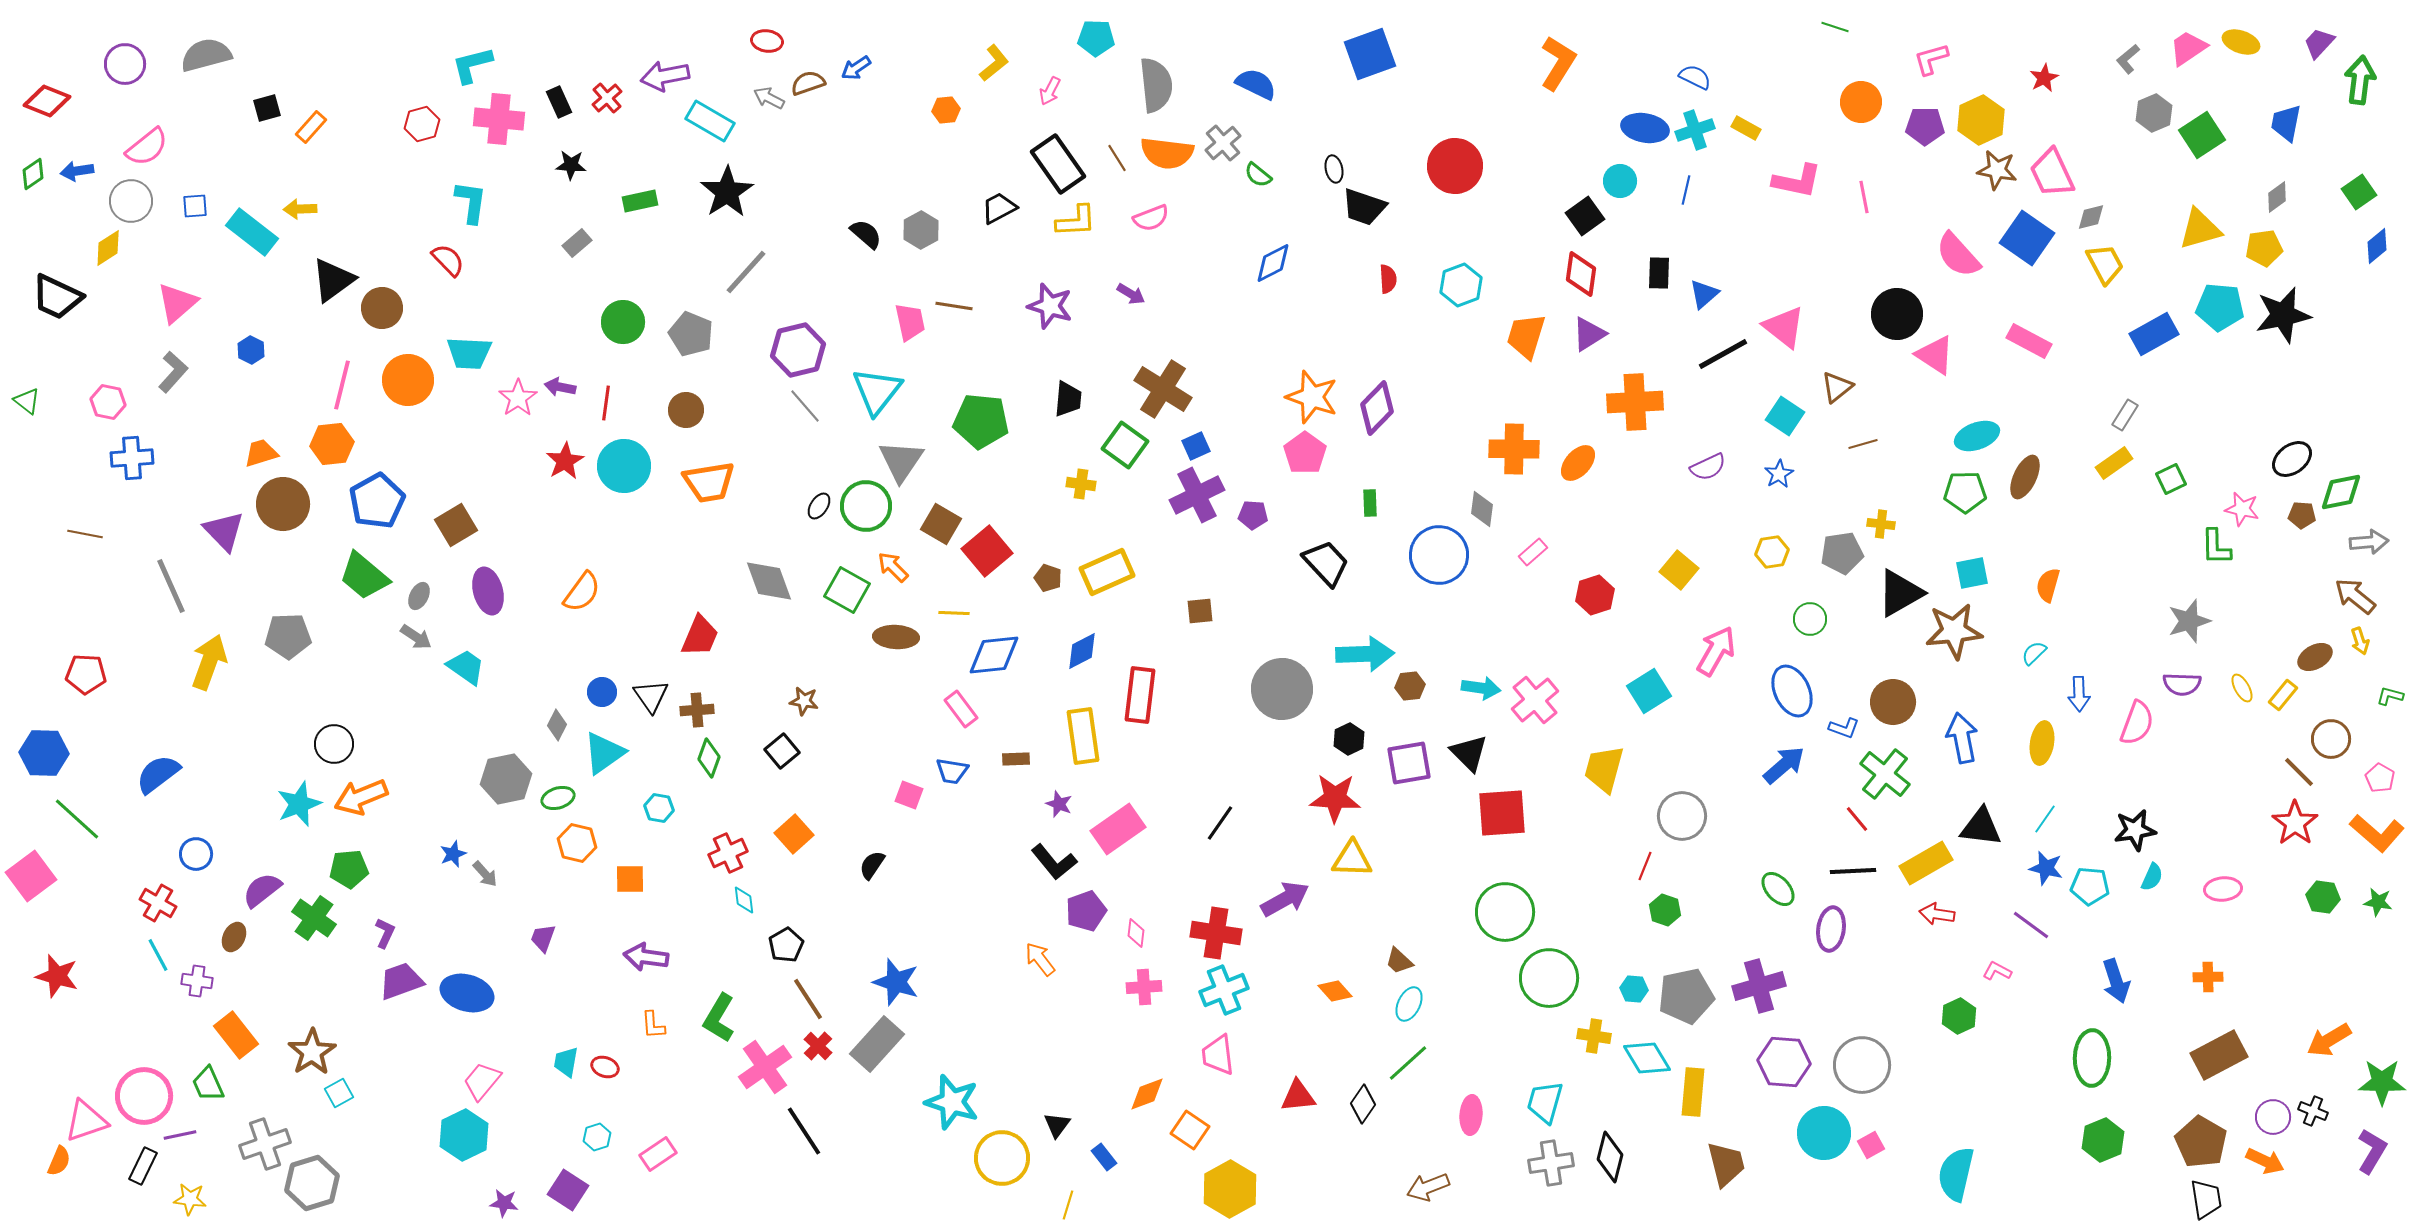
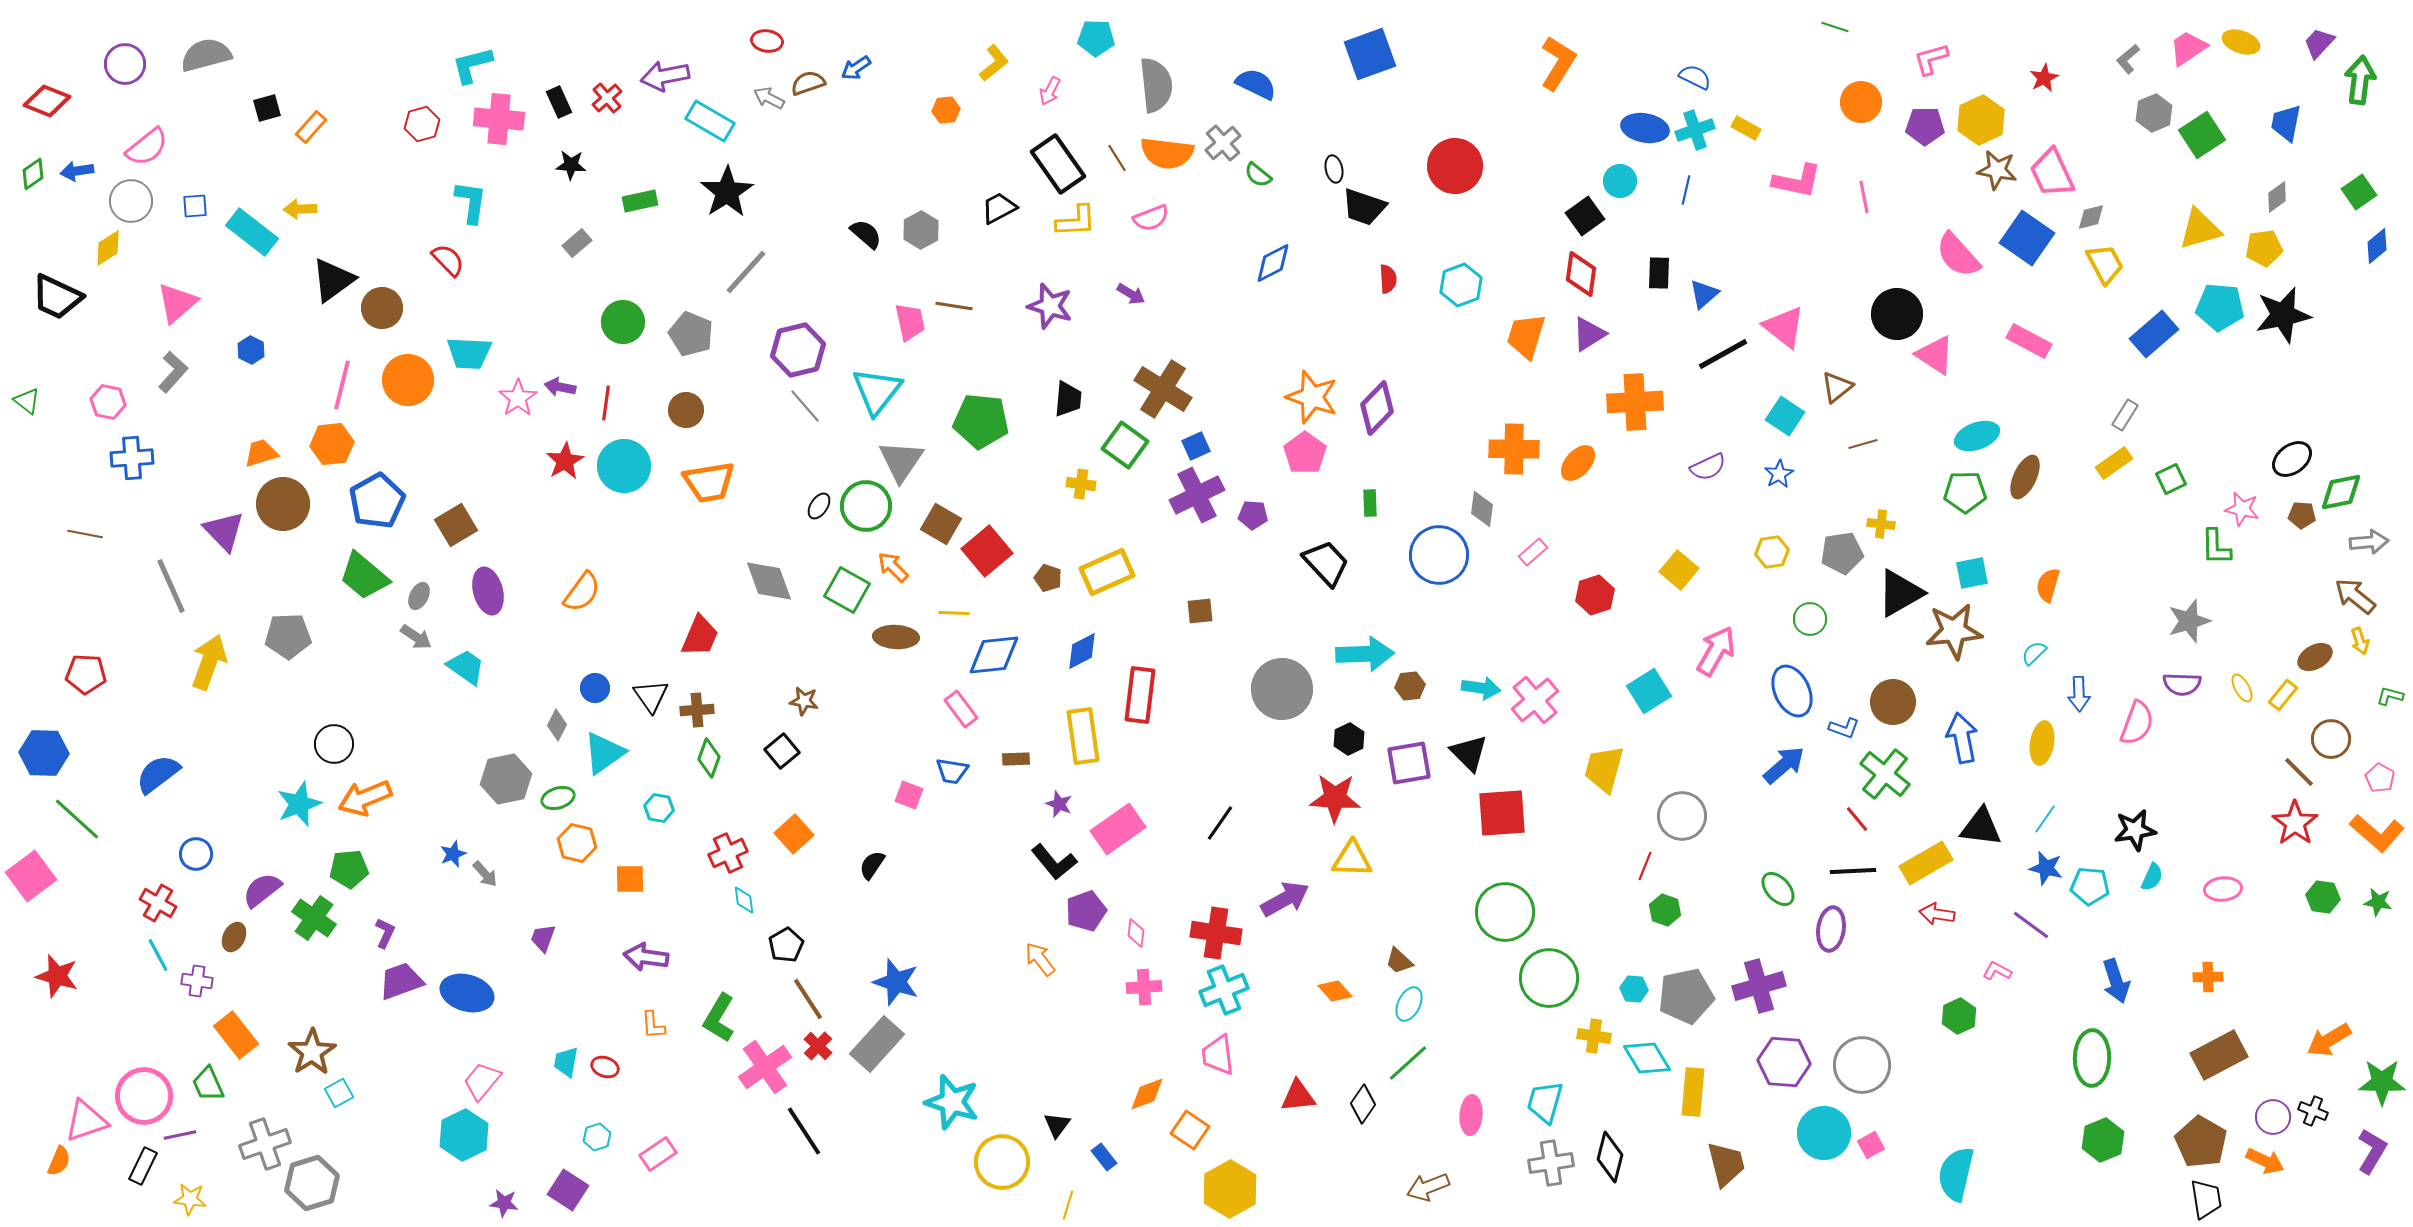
blue rectangle at (2154, 334): rotated 12 degrees counterclockwise
blue circle at (602, 692): moved 7 px left, 4 px up
orange arrow at (361, 797): moved 4 px right, 1 px down
yellow circle at (1002, 1158): moved 4 px down
